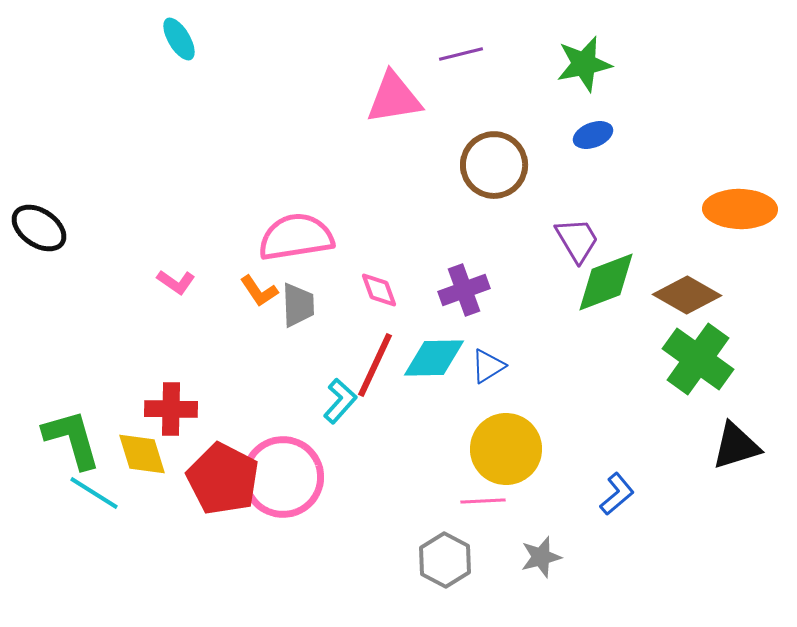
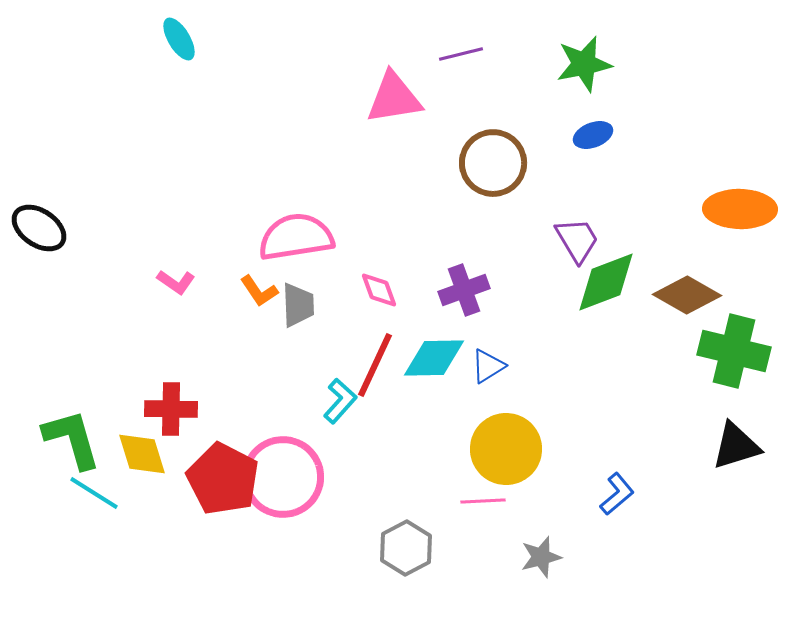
brown circle: moved 1 px left, 2 px up
green cross: moved 36 px right, 8 px up; rotated 22 degrees counterclockwise
gray hexagon: moved 39 px left, 12 px up; rotated 4 degrees clockwise
